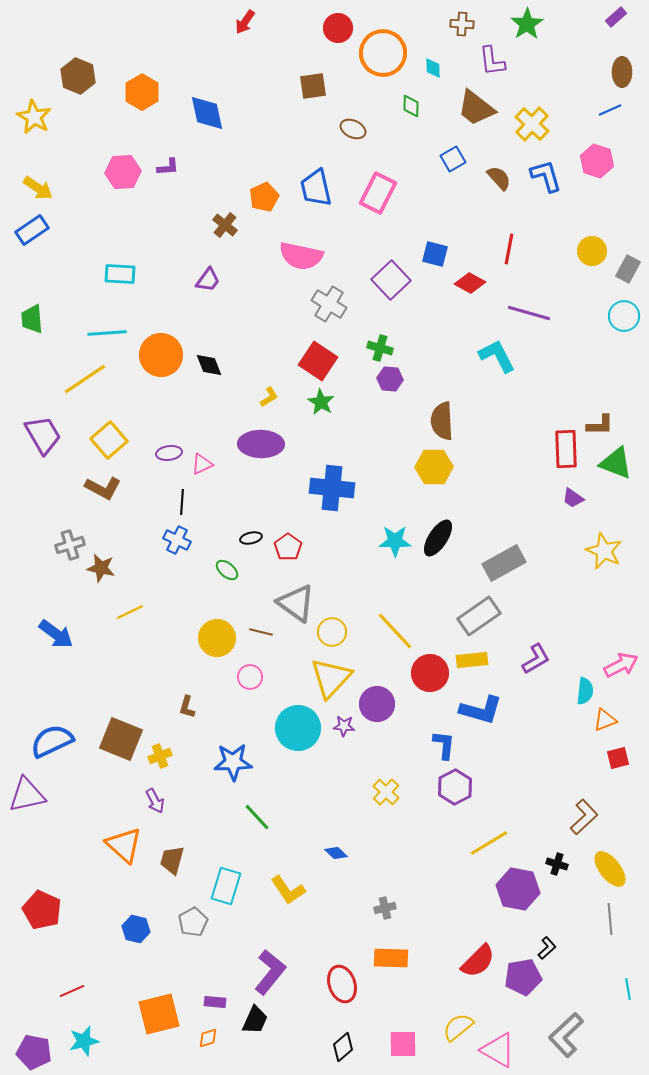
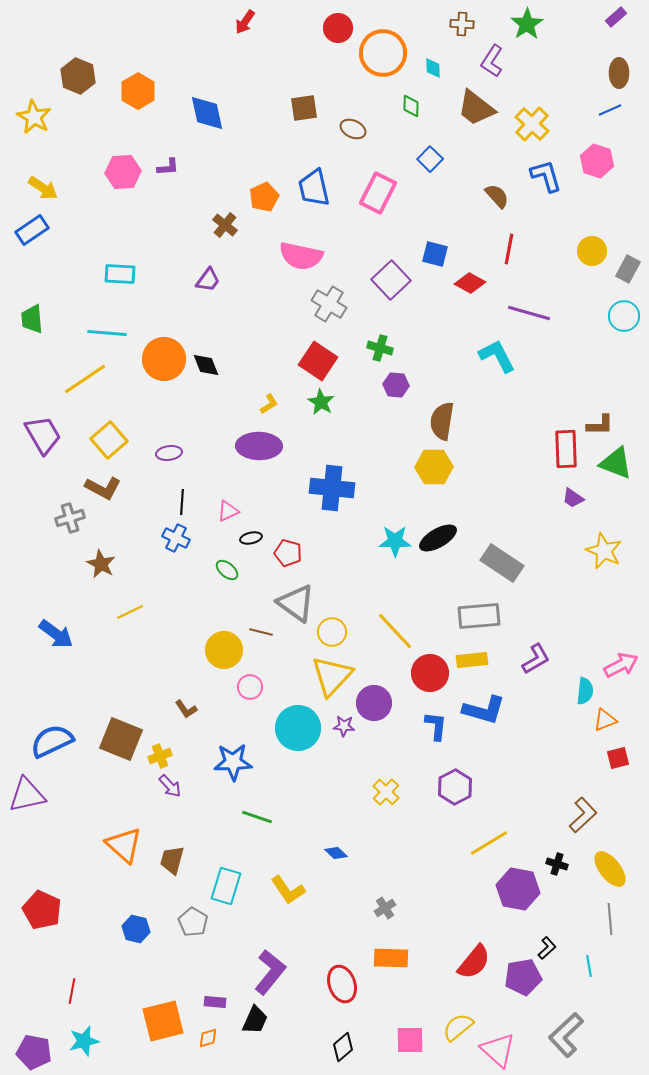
purple L-shape at (492, 61): rotated 40 degrees clockwise
brown ellipse at (622, 72): moved 3 px left, 1 px down
brown square at (313, 86): moved 9 px left, 22 px down
orange hexagon at (142, 92): moved 4 px left, 1 px up
blue square at (453, 159): moved 23 px left; rotated 15 degrees counterclockwise
brown semicircle at (499, 178): moved 2 px left, 18 px down
yellow arrow at (38, 188): moved 5 px right
blue trapezoid at (316, 188): moved 2 px left
cyan line at (107, 333): rotated 9 degrees clockwise
orange circle at (161, 355): moved 3 px right, 4 px down
black diamond at (209, 365): moved 3 px left
purple hexagon at (390, 379): moved 6 px right, 6 px down
yellow L-shape at (269, 397): moved 7 px down
brown semicircle at (442, 421): rotated 12 degrees clockwise
purple ellipse at (261, 444): moved 2 px left, 2 px down
pink triangle at (202, 464): moved 26 px right, 47 px down
black ellipse at (438, 538): rotated 27 degrees clockwise
blue cross at (177, 540): moved 1 px left, 2 px up
gray cross at (70, 545): moved 27 px up
red pentagon at (288, 547): moved 6 px down; rotated 20 degrees counterclockwise
gray rectangle at (504, 563): moved 2 px left; rotated 63 degrees clockwise
brown star at (101, 568): moved 4 px up; rotated 16 degrees clockwise
gray rectangle at (479, 616): rotated 30 degrees clockwise
yellow circle at (217, 638): moved 7 px right, 12 px down
pink circle at (250, 677): moved 10 px down
yellow triangle at (331, 678): moved 1 px right, 2 px up
purple circle at (377, 704): moved 3 px left, 1 px up
brown L-shape at (187, 707): moved 1 px left, 2 px down; rotated 50 degrees counterclockwise
blue L-shape at (481, 710): moved 3 px right
blue L-shape at (444, 745): moved 8 px left, 19 px up
purple arrow at (155, 801): moved 15 px right, 15 px up; rotated 15 degrees counterclockwise
green line at (257, 817): rotated 28 degrees counterclockwise
brown L-shape at (584, 817): moved 1 px left, 2 px up
gray cross at (385, 908): rotated 20 degrees counterclockwise
gray pentagon at (193, 922): rotated 12 degrees counterclockwise
red semicircle at (478, 961): moved 4 px left, 1 px down; rotated 6 degrees counterclockwise
cyan line at (628, 989): moved 39 px left, 23 px up
red line at (72, 991): rotated 55 degrees counterclockwise
orange square at (159, 1014): moved 4 px right, 7 px down
pink square at (403, 1044): moved 7 px right, 4 px up
pink triangle at (498, 1050): rotated 12 degrees clockwise
